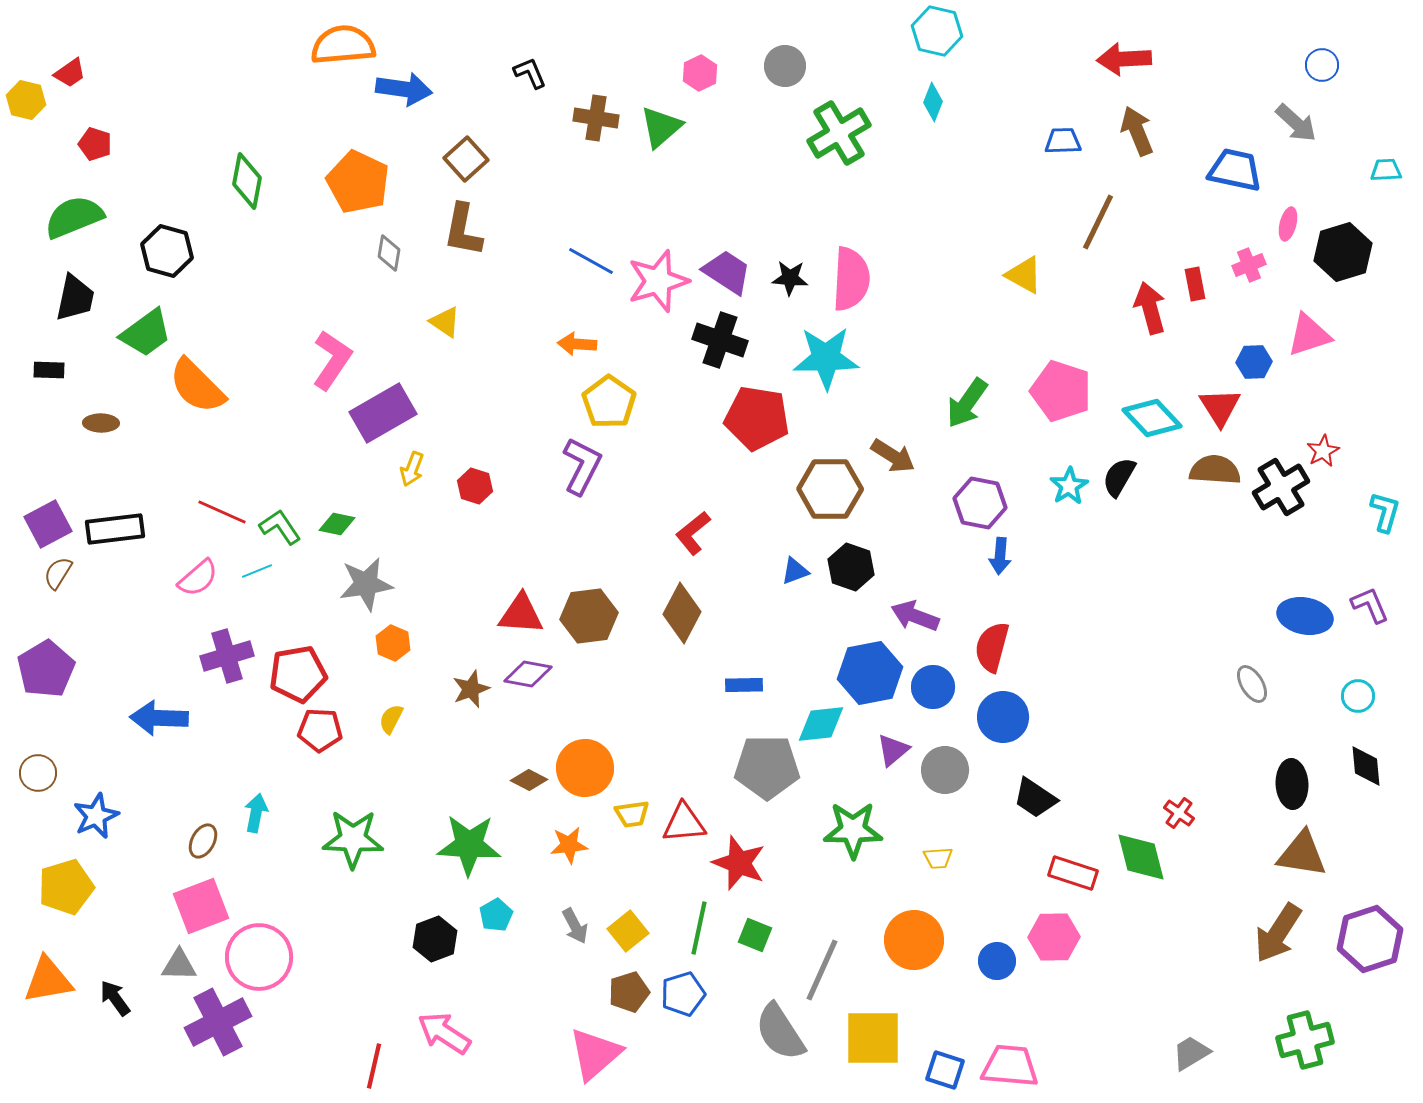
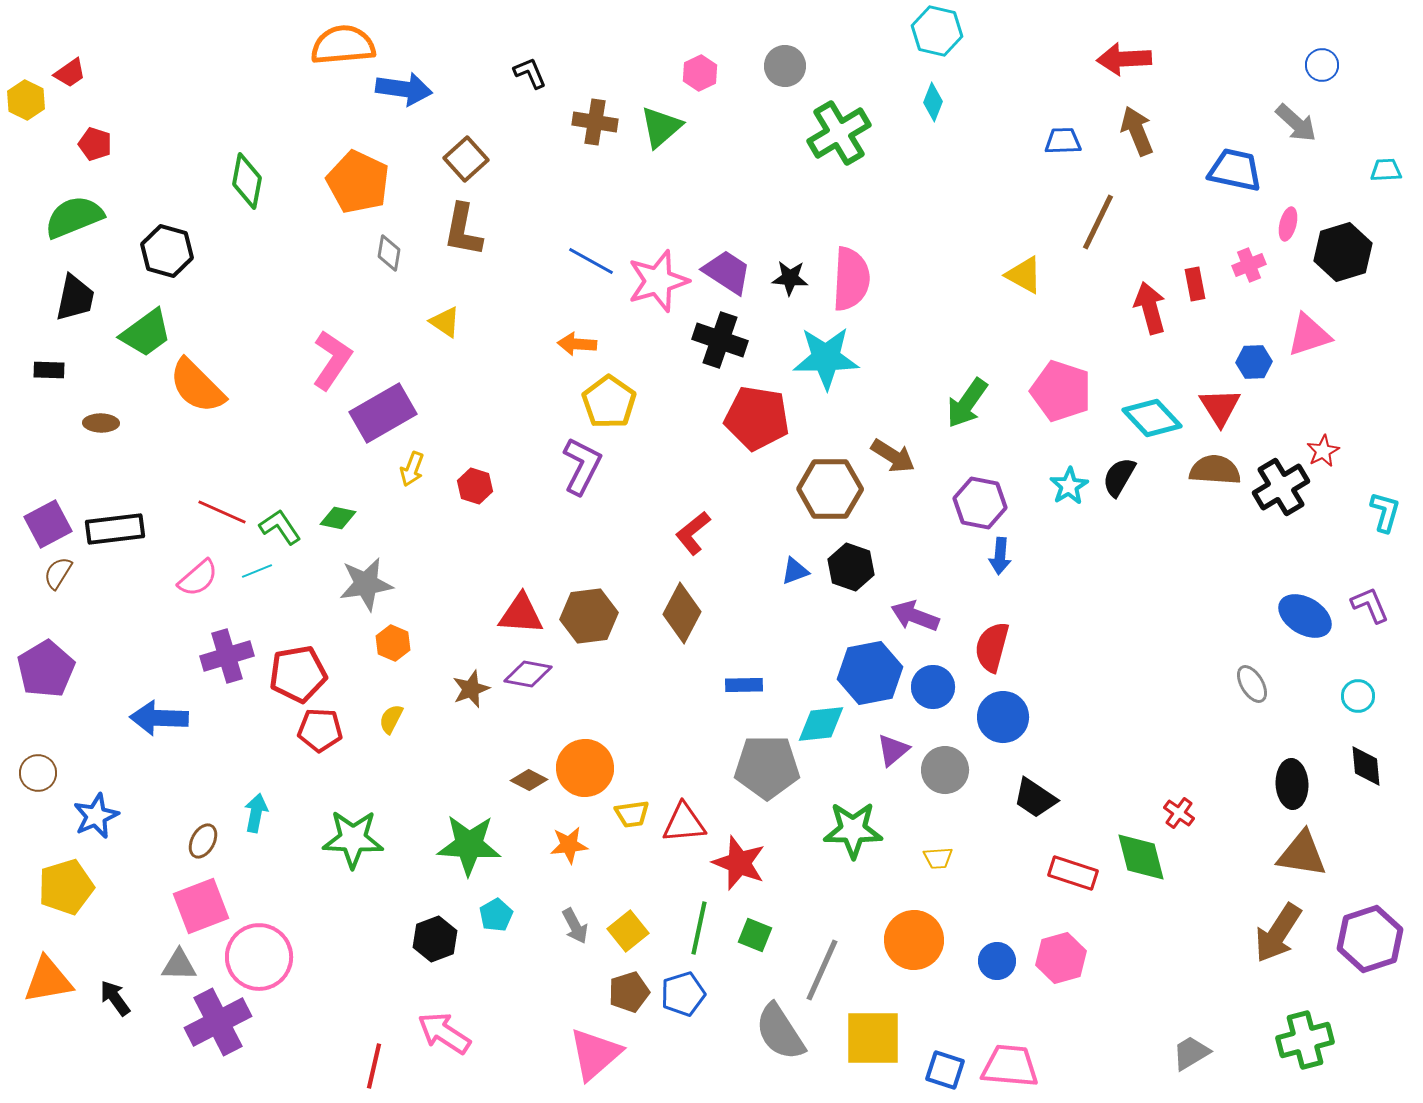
yellow hexagon at (26, 100): rotated 12 degrees clockwise
brown cross at (596, 118): moved 1 px left, 4 px down
green diamond at (337, 524): moved 1 px right, 6 px up
blue ellipse at (1305, 616): rotated 20 degrees clockwise
pink hexagon at (1054, 937): moved 7 px right, 21 px down; rotated 15 degrees counterclockwise
